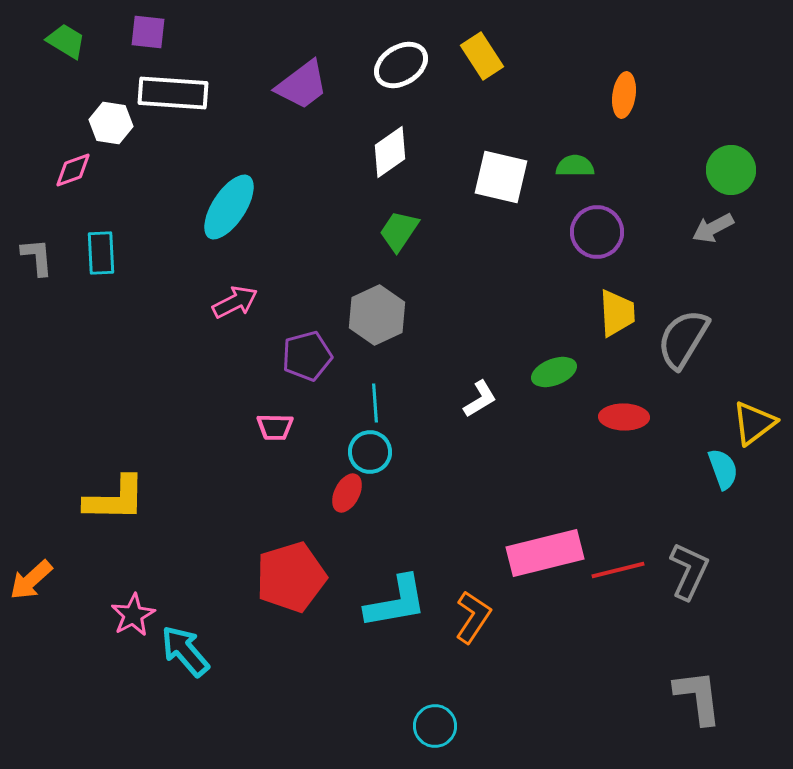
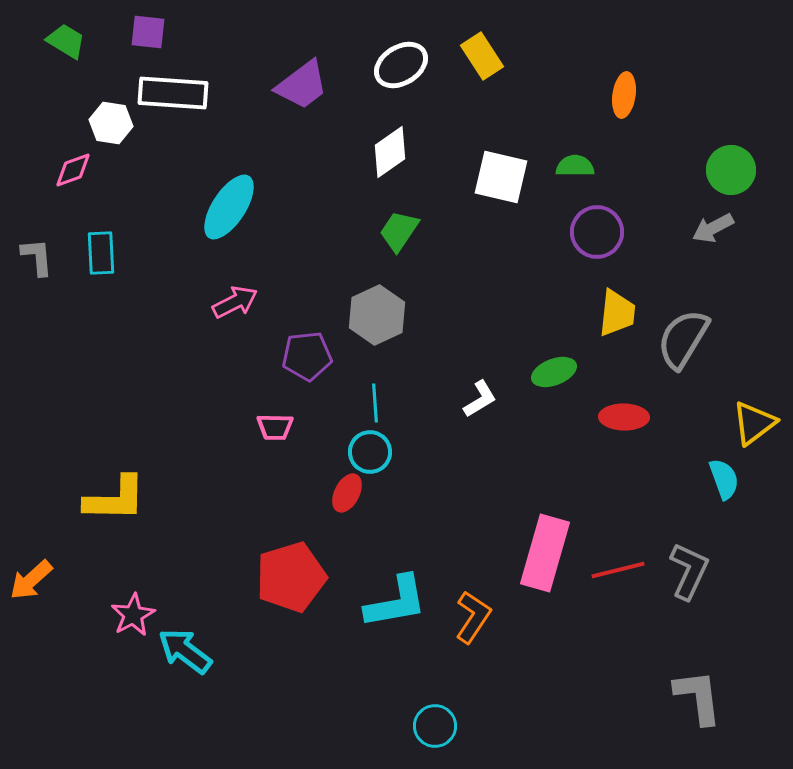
yellow trapezoid at (617, 313): rotated 9 degrees clockwise
purple pentagon at (307, 356): rotated 9 degrees clockwise
cyan semicircle at (723, 469): moved 1 px right, 10 px down
pink rectangle at (545, 553): rotated 60 degrees counterclockwise
cyan arrow at (185, 651): rotated 12 degrees counterclockwise
